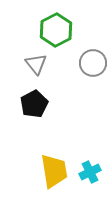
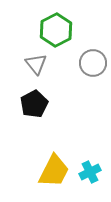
yellow trapezoid: rotated 36 degrees clockwise
